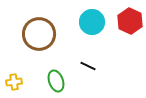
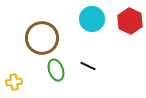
cyan circle: moved 3 px up
brown circle: moved 3 px right, 4 px down
green ellipse: moved 11 px up
